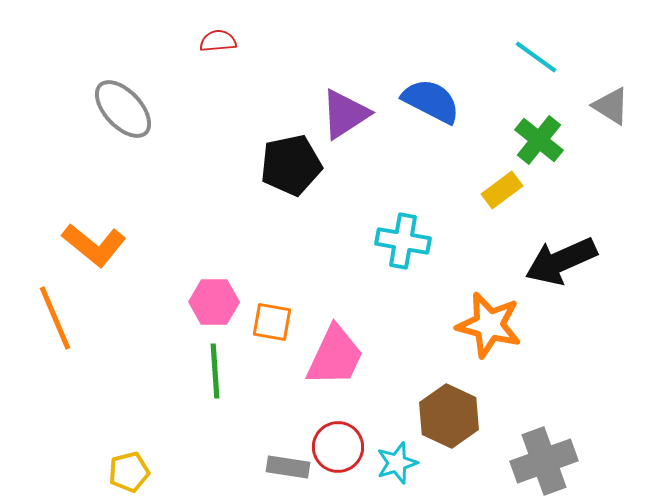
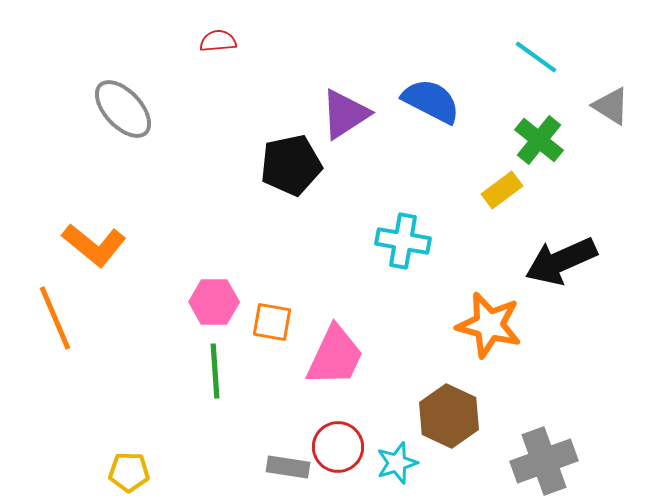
yellow pentagon: rotated 15 degrees clockwise
